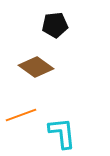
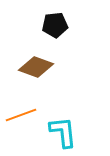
brown diamond: rotated 16 degrees counterclockwise
cyan L-shape: moved 1 px right, 1 px up
